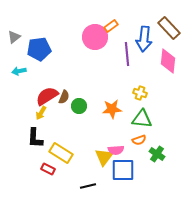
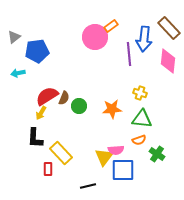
blue pentagon: moved 2 px left, 2 px down
purple line: moved 2 px right
cyan arrow: moved 1 px left, 2 px down
brown semicircle: moved 1 px down
yellow rectangle: rotated 15 degrees clockwise
red rectangle: rotated 64 degrees clockwise
